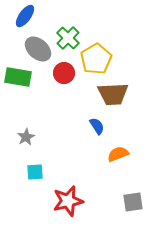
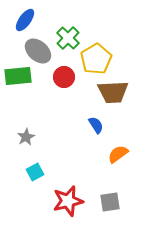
blue ellipse: moved 4 px down
gray ellipse: moved 2 px down
red circle: moved 4 px down
green rectangle: moved 1 px up; rotated 16 degrees counterclockwise
brown trapezoid: moved 2 px up
blue semicircle: moved 1 px left, 1 px up
orange semicircle: rotated 15 degrees counterclockwise
cyan square: rotated 24 degrees counterclockwise
gray square: moved 23 px left
